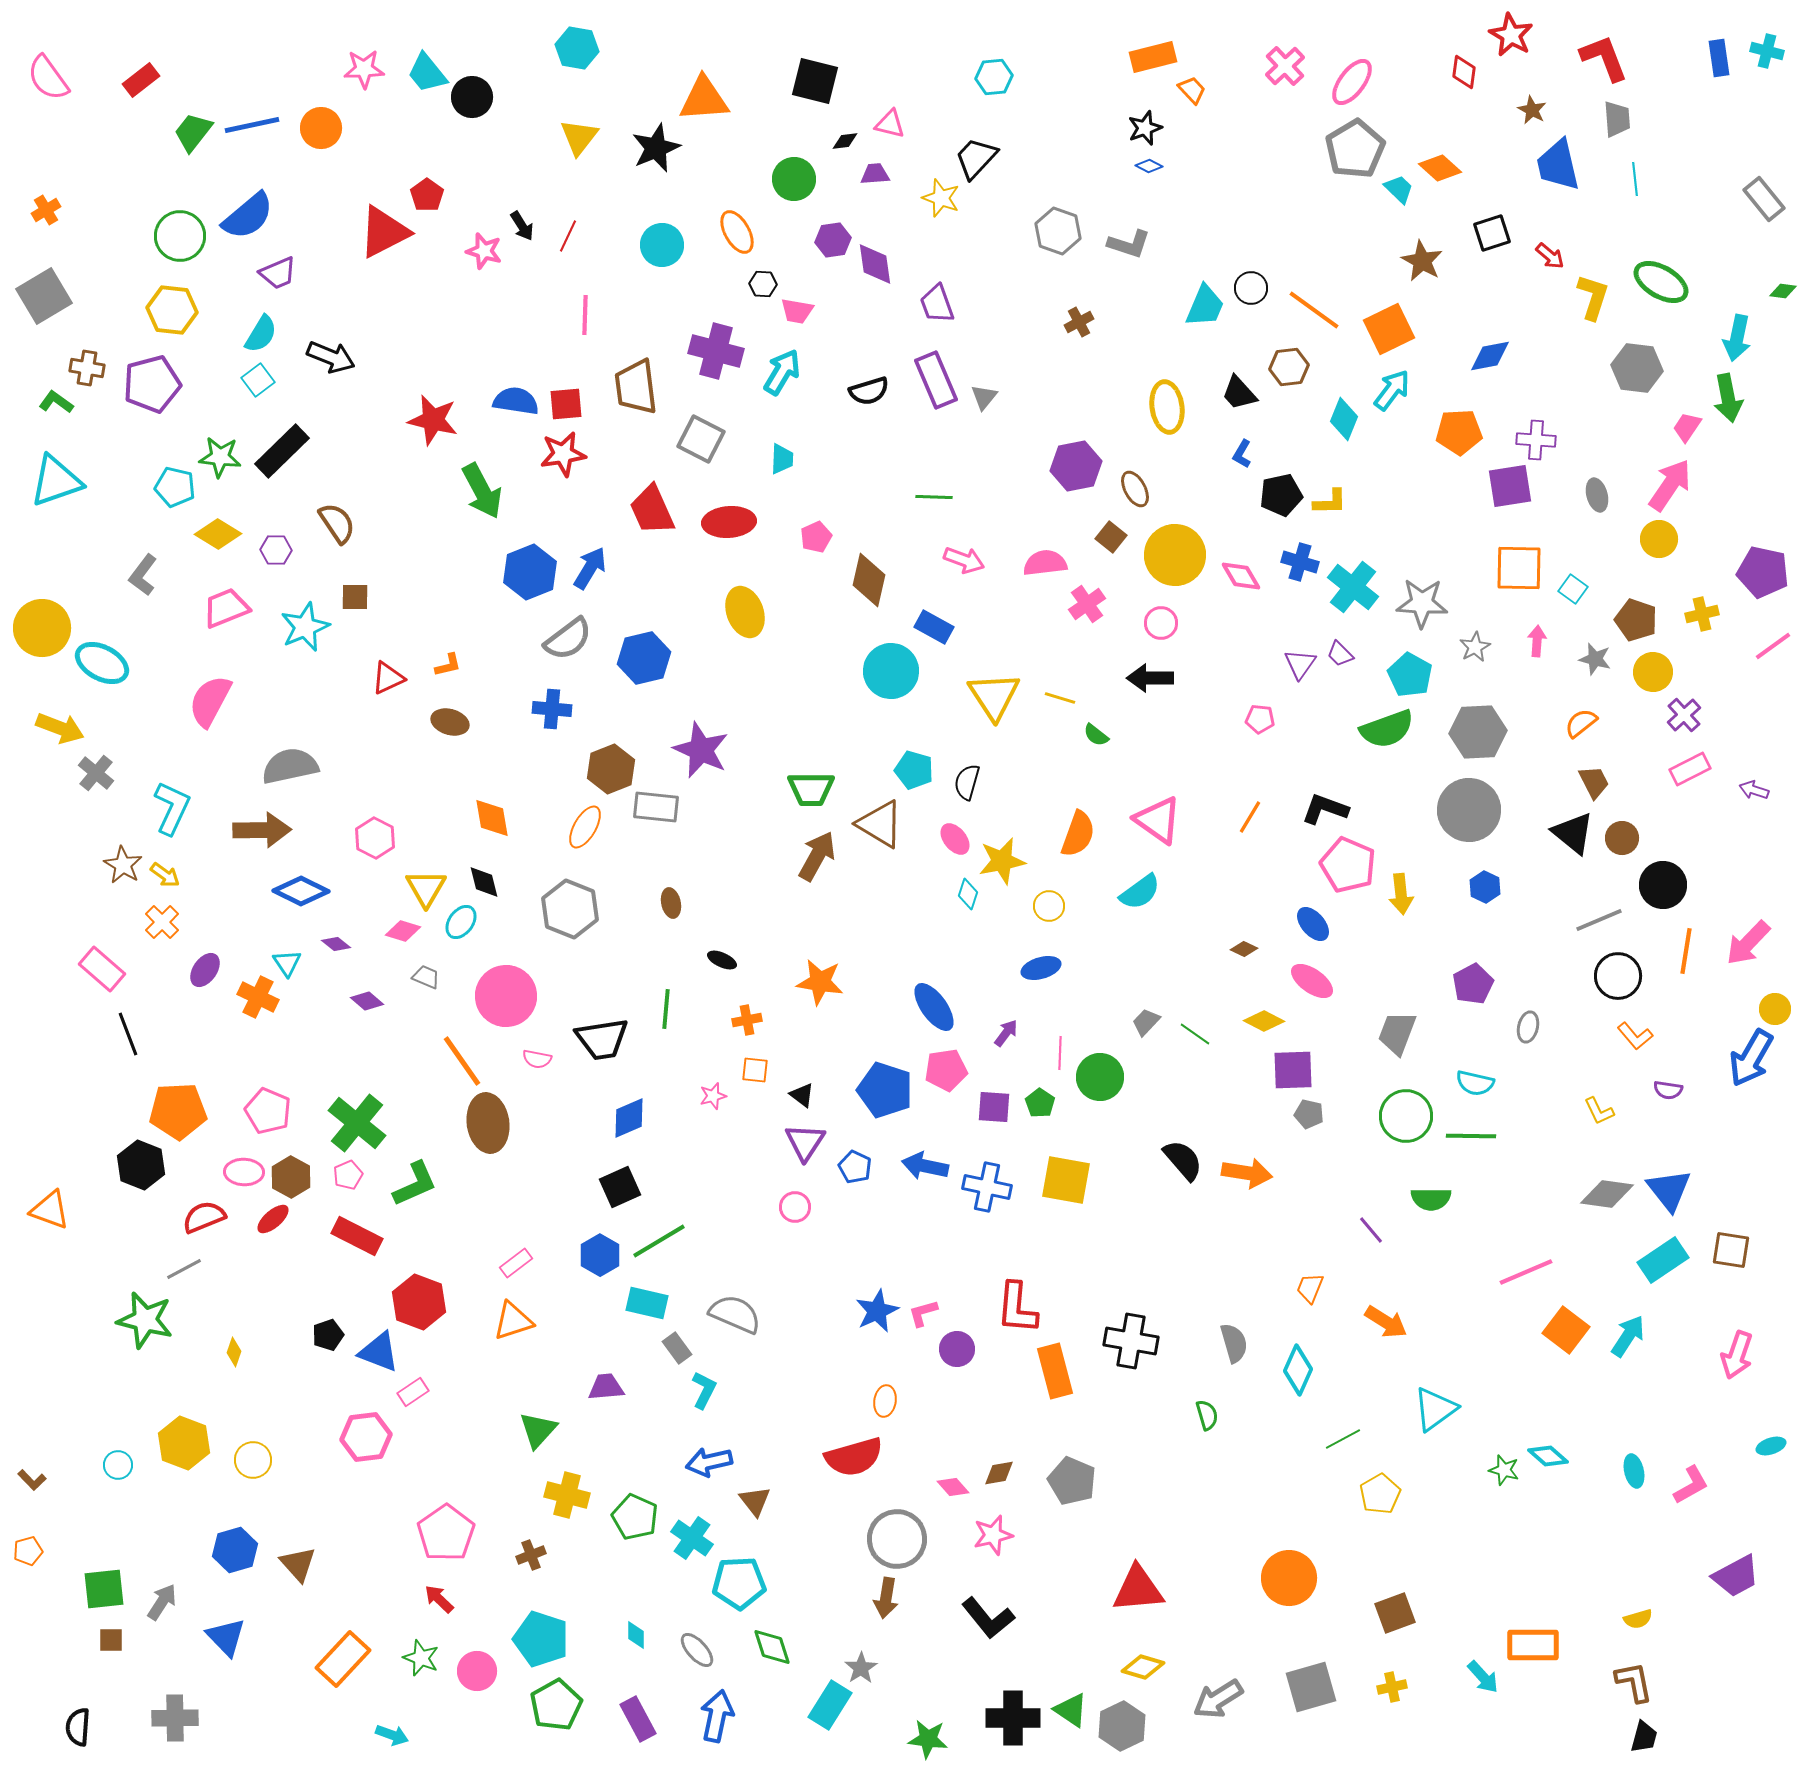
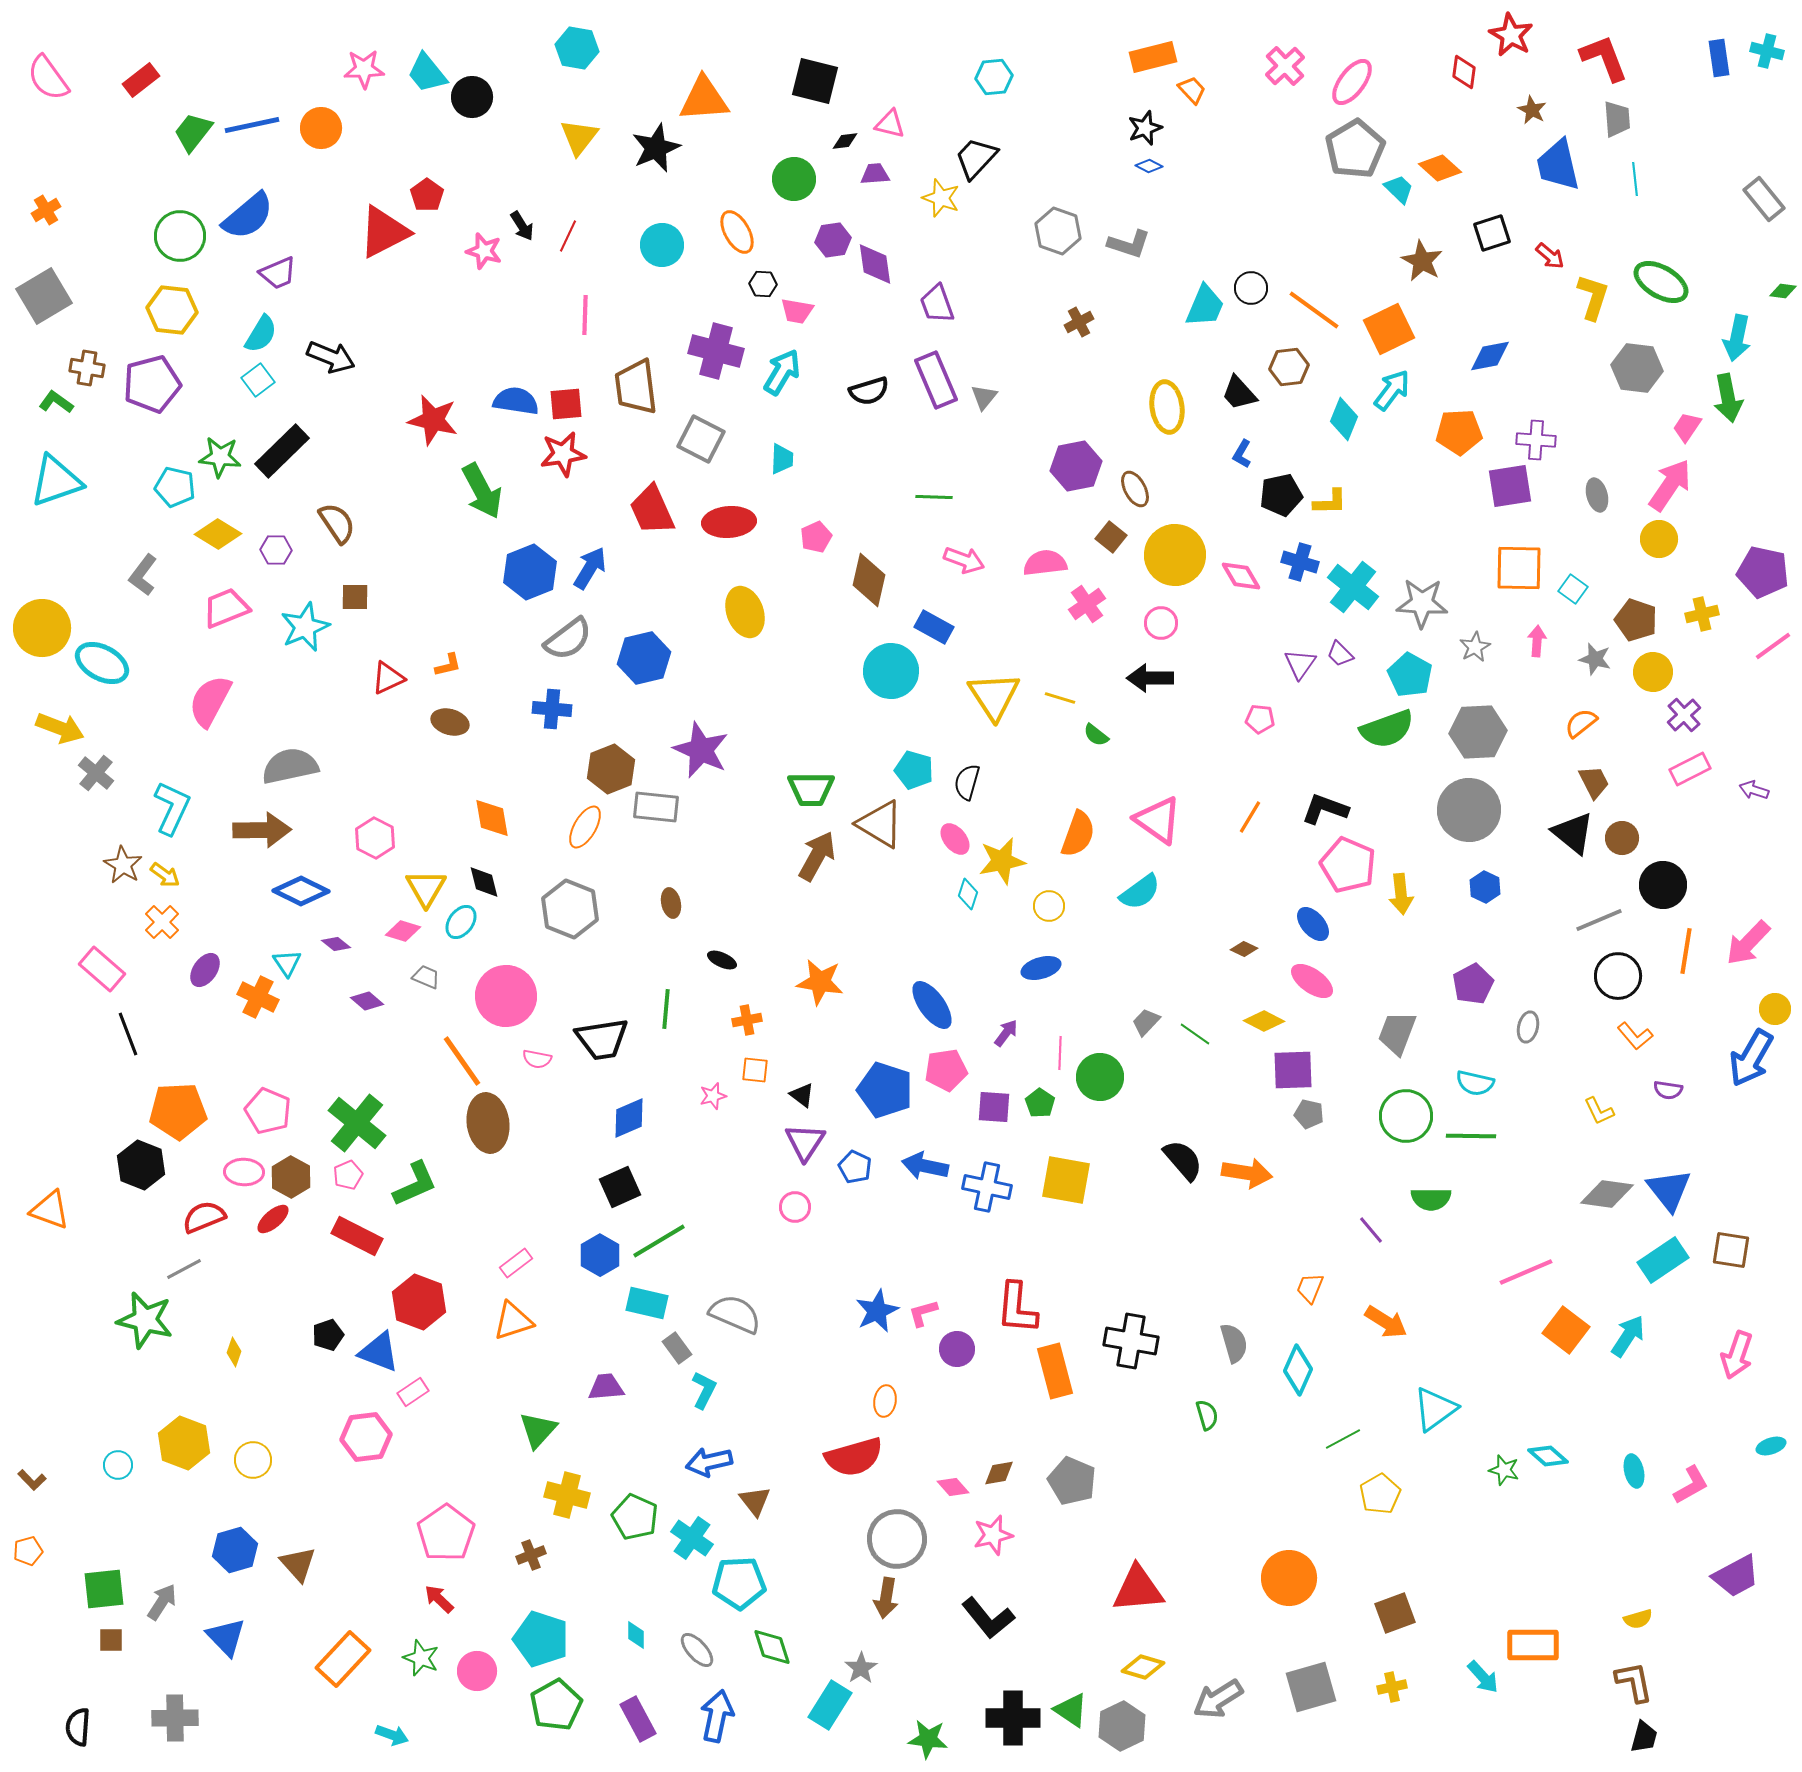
blue ellipse at (934, 1007): moved 2 px left, 2 px up
